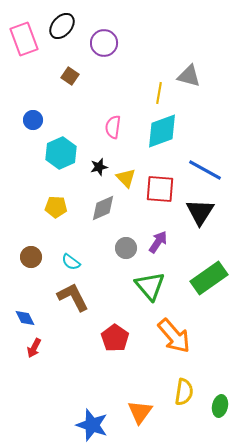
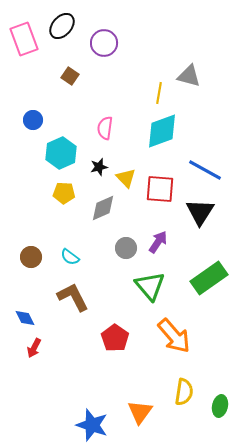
pink semicircle: moved 8 px left, 1 px down
yellow pentagon: moved 8 px right, 14 px up
cyan semicircle: moved 1 px left, 5 px up
